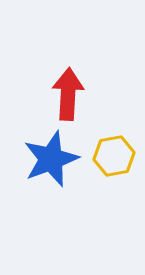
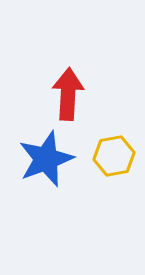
blue star: moved 5 px left
